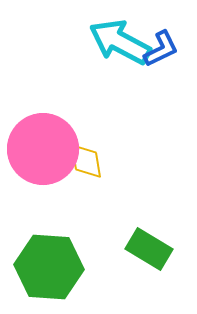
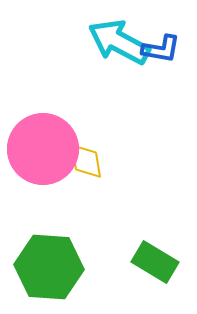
cyan arrow: moved 1 px left
blue L-shape: rotated 36 degrees clockwise
green rectangle: moved 6 px right, 13 px down
